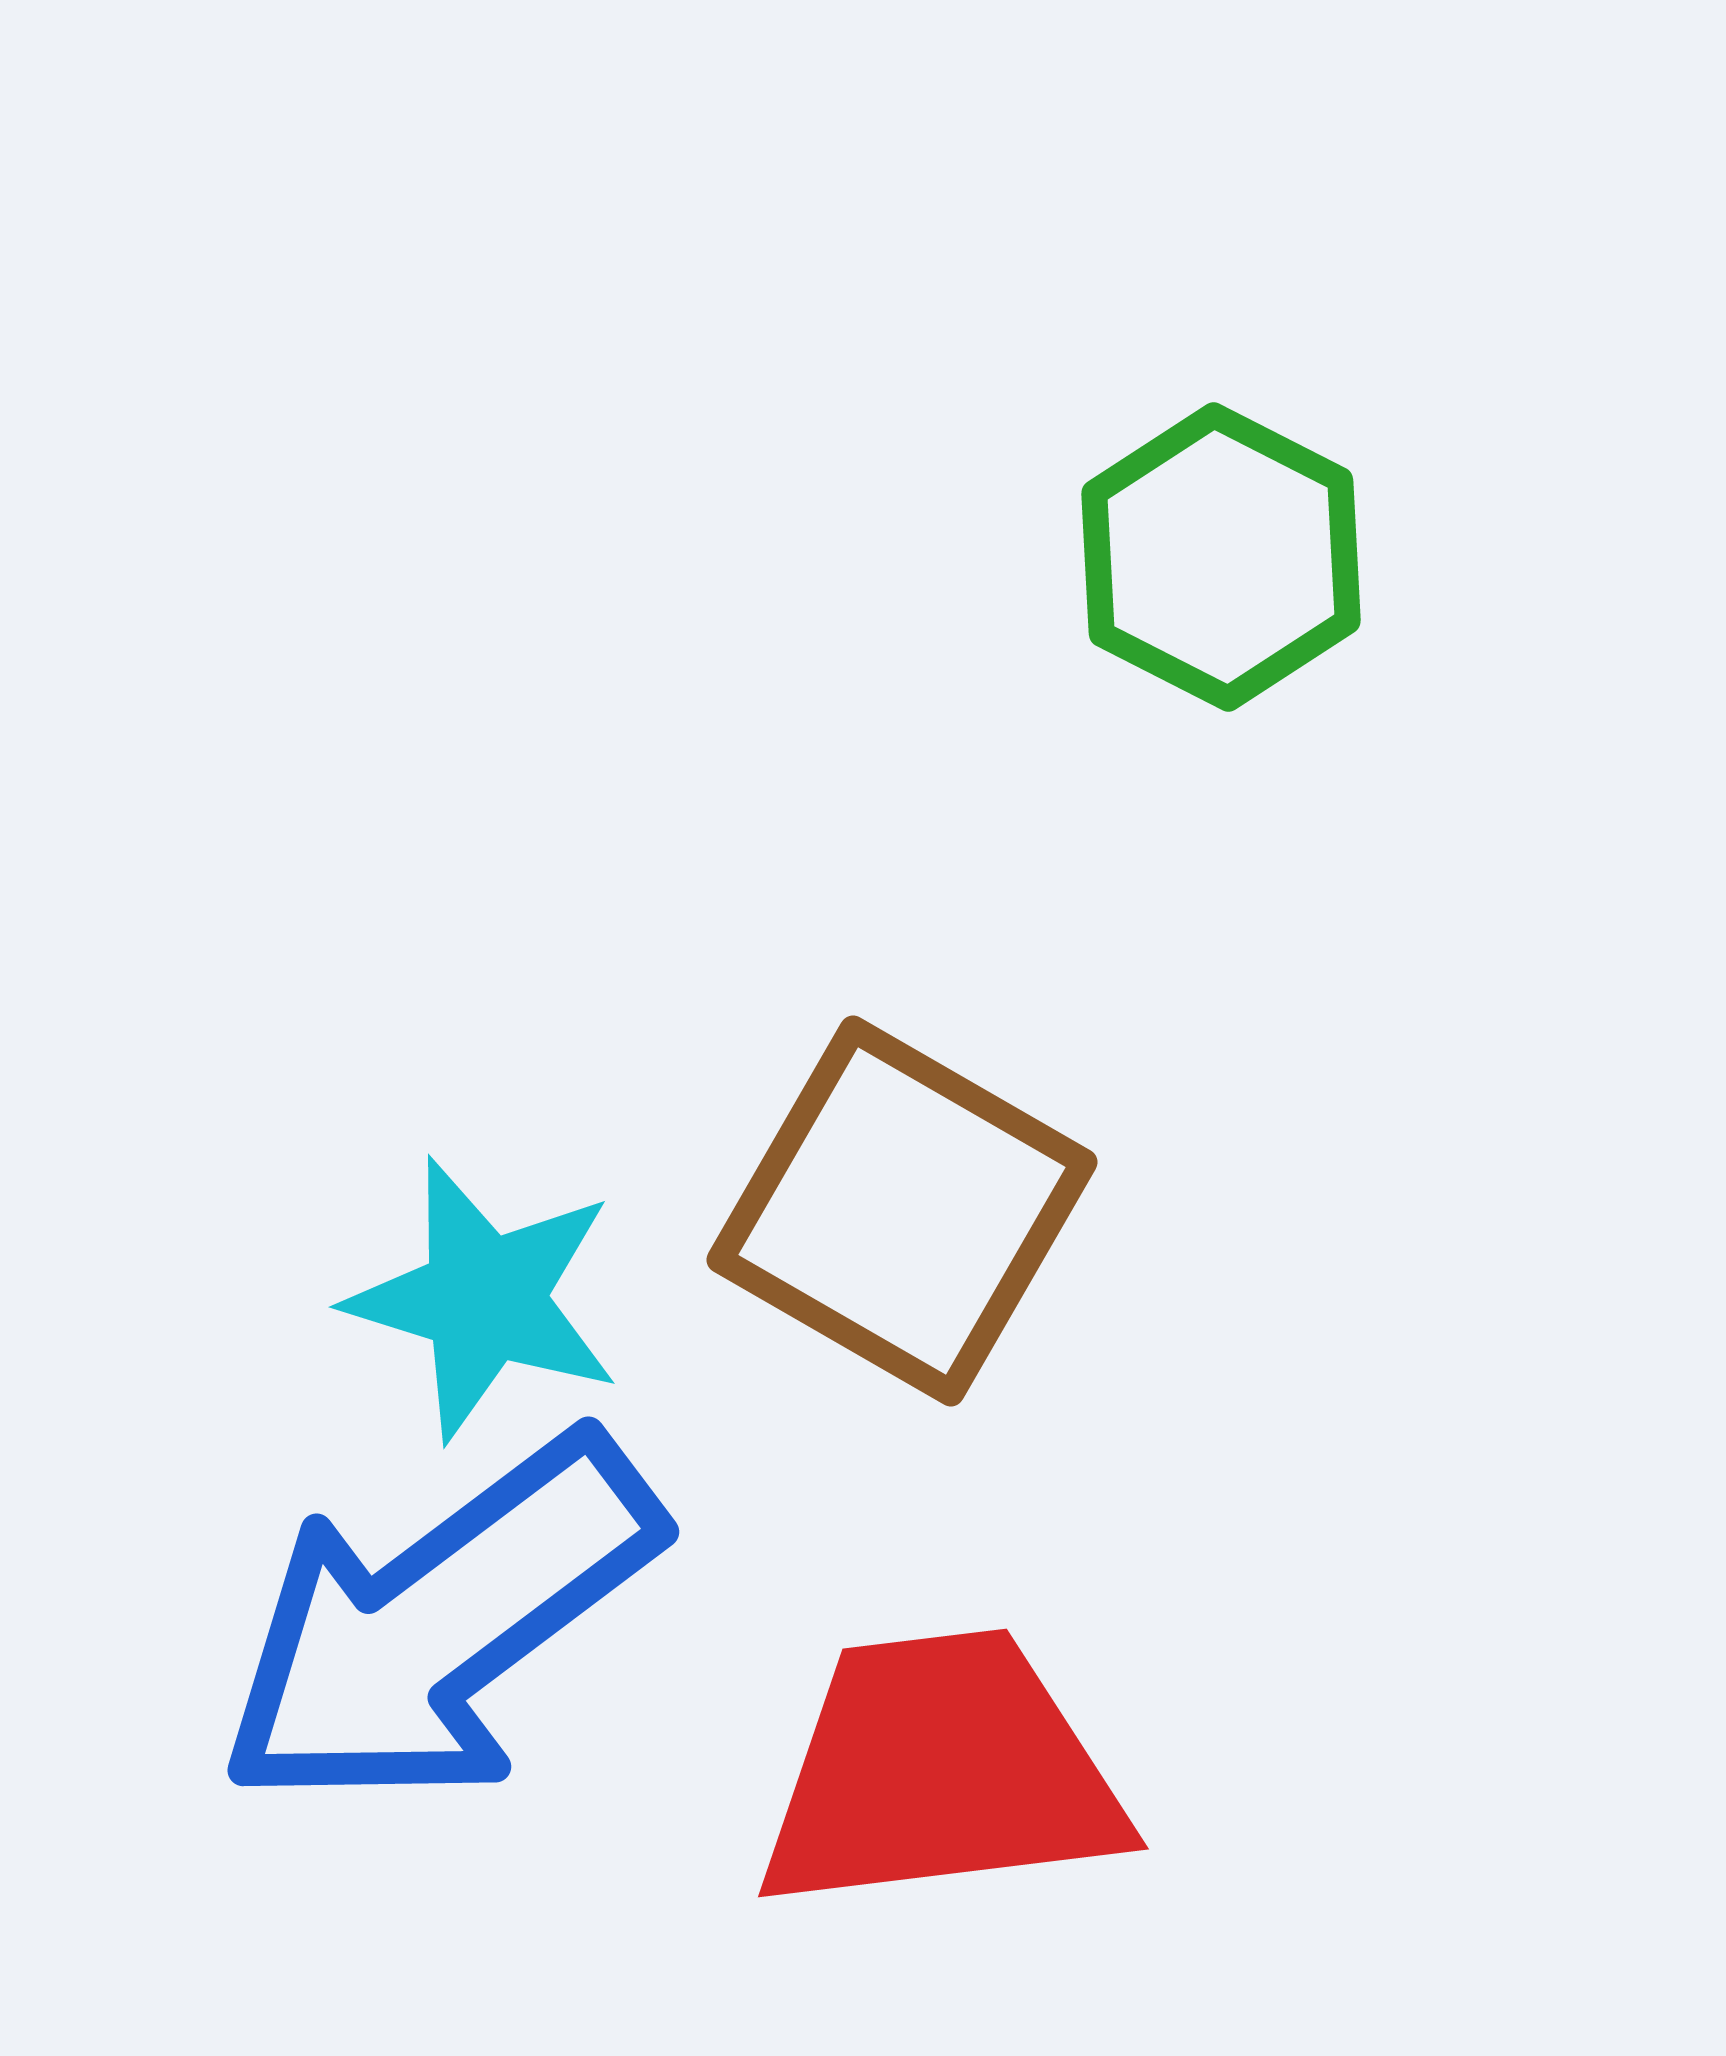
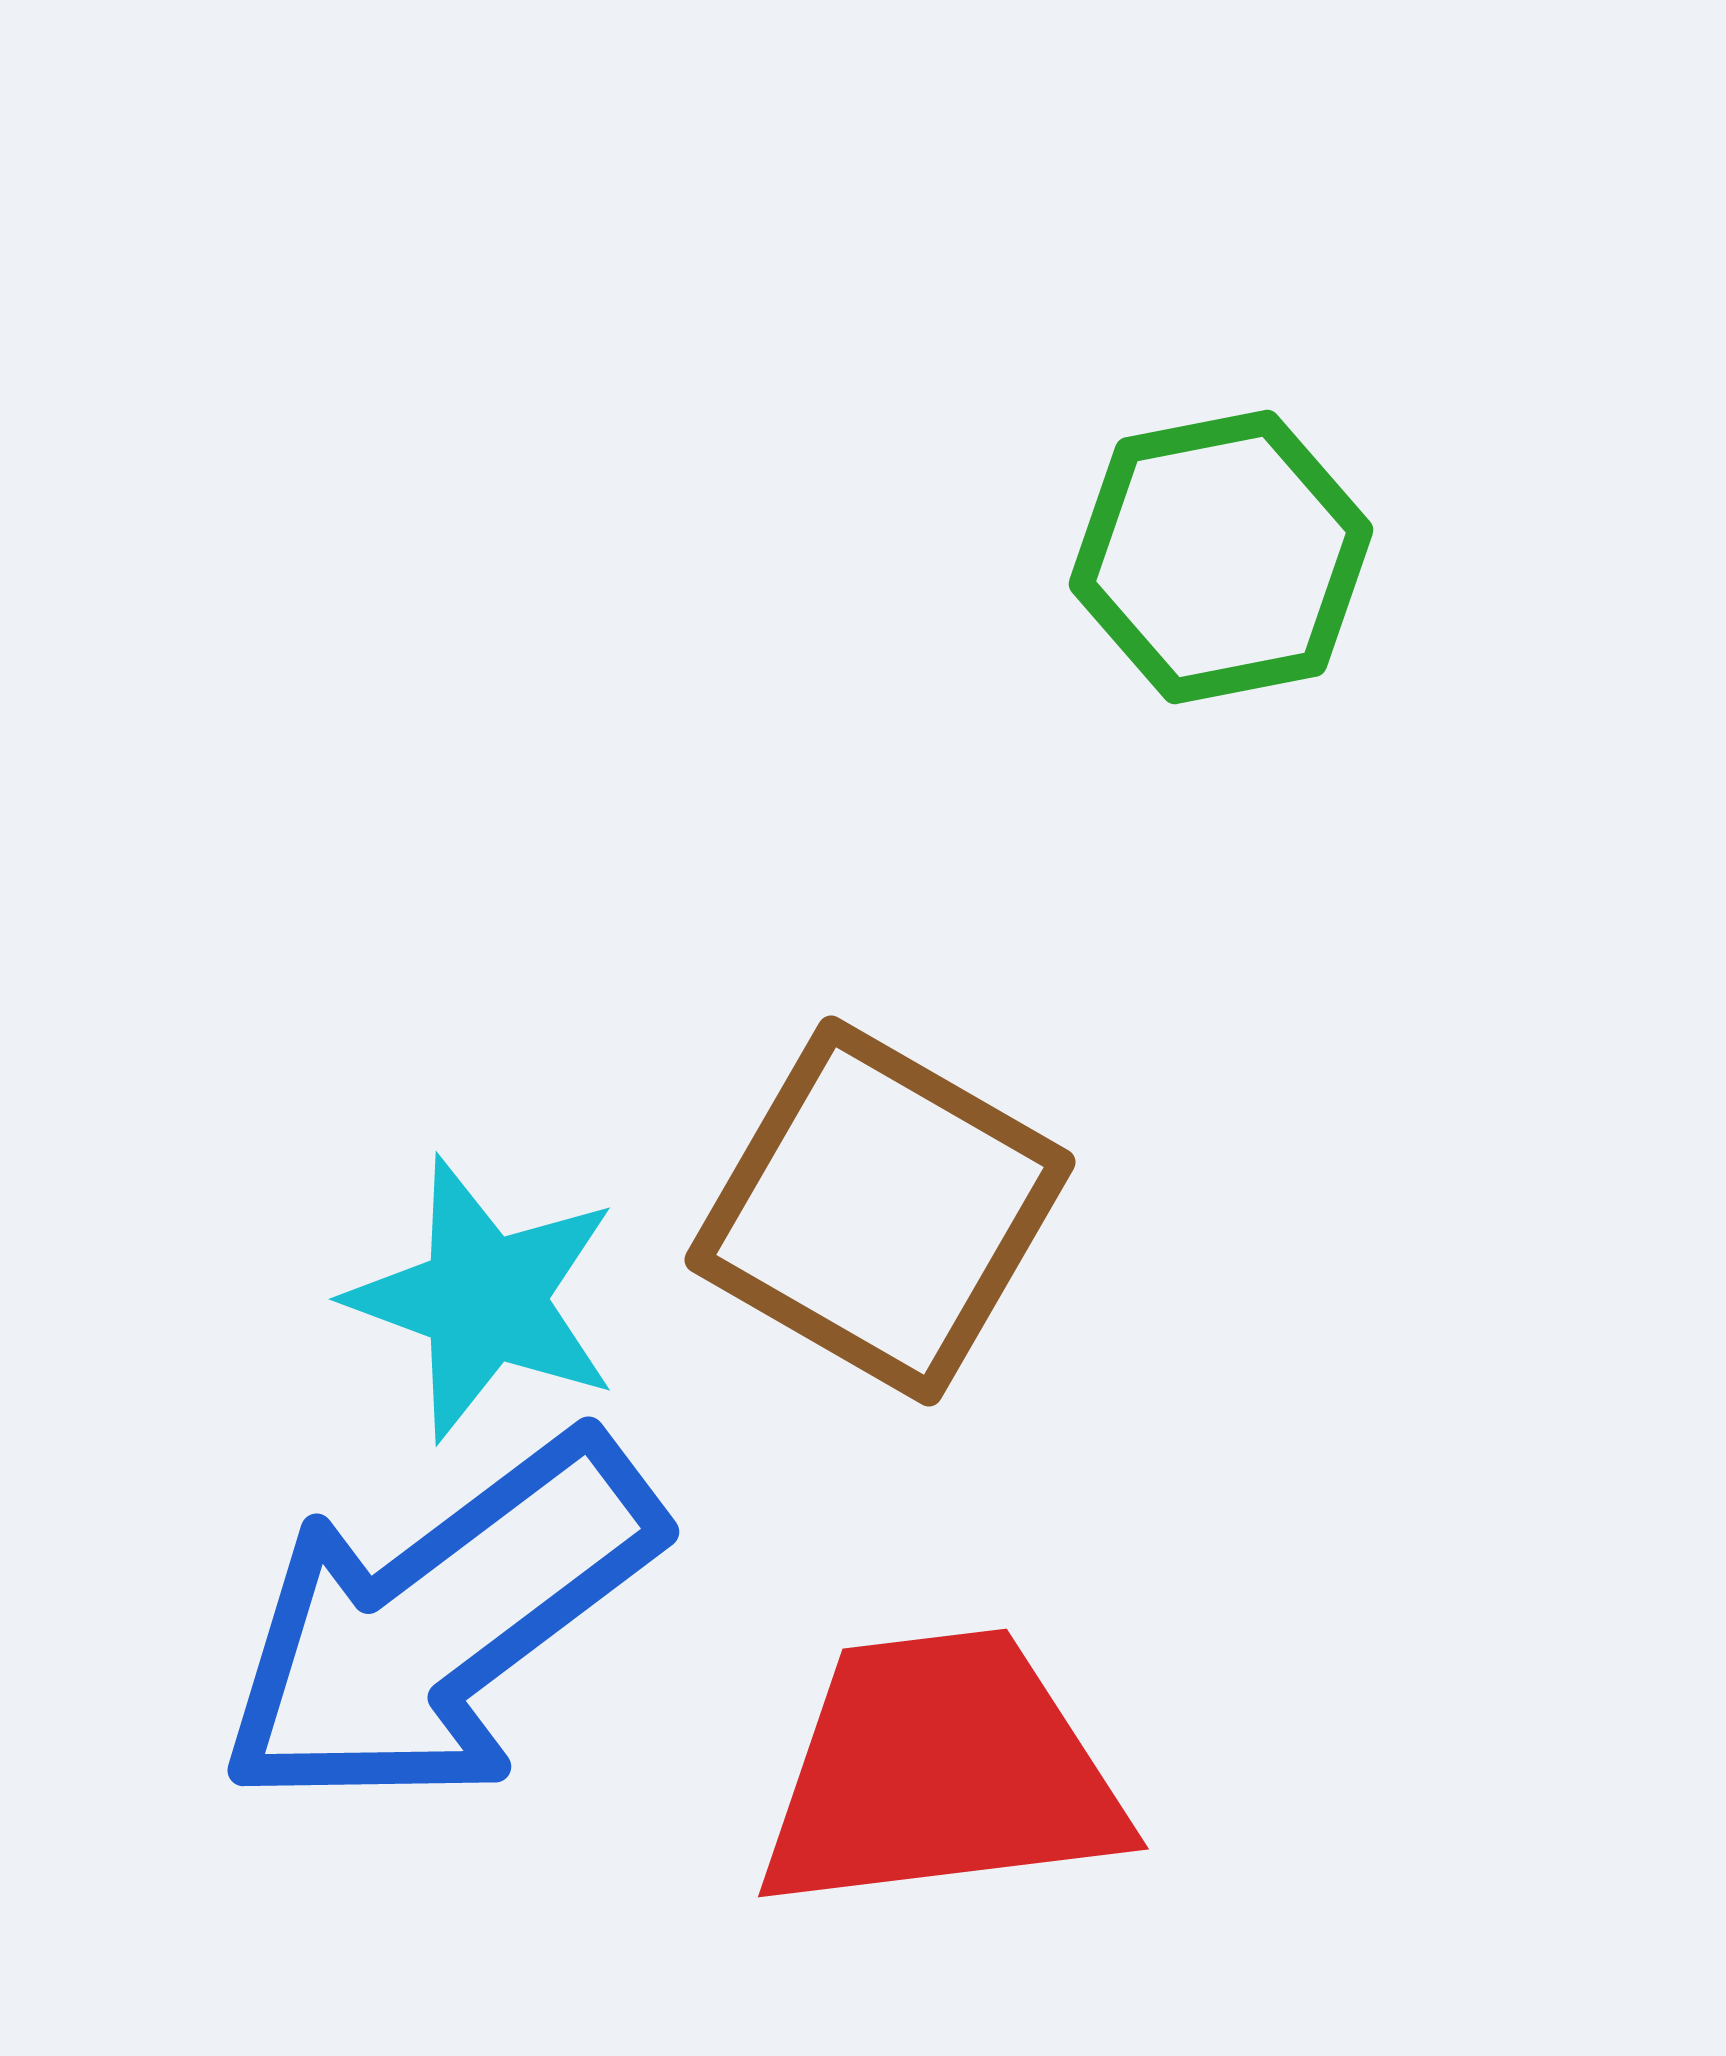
green hexagon: rotated 22 degrees clockwise
brown square: moved 22 px left
cyan star: rotated 3 degrees clockwise
